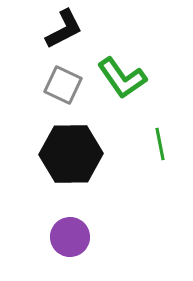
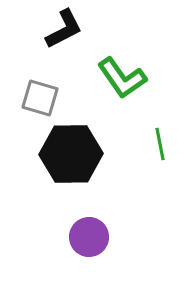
gray square: moved 23 px left, 13 px down; rotated 9 degrees counterclockwise
purple circle: moved 19 px right
